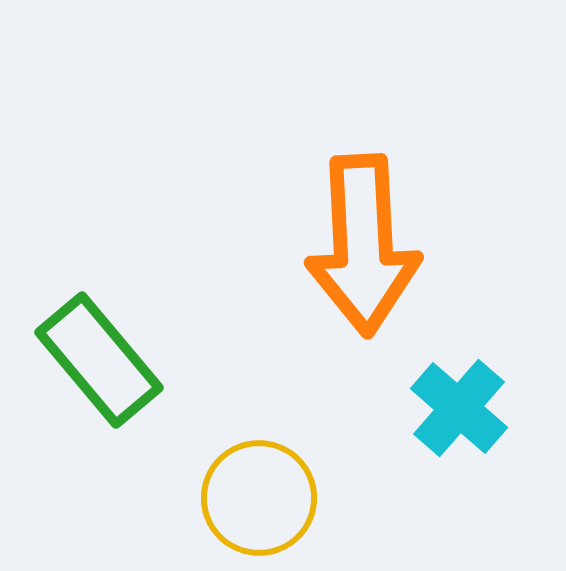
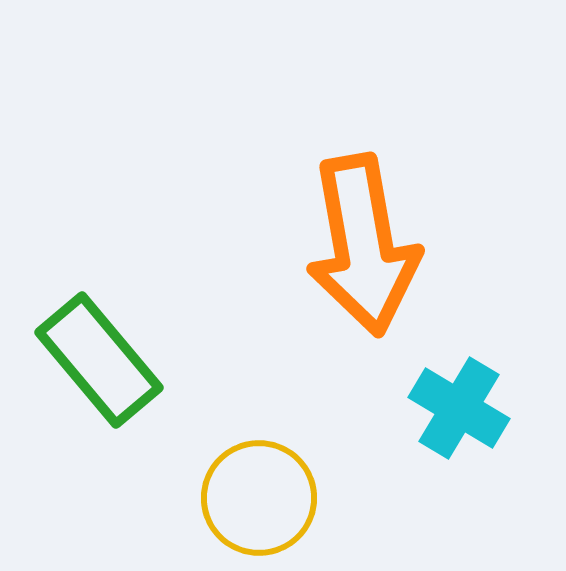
orange arrow: rotated 7 degrees counterclockwise
cyan cross: rotated 10 degrees counterclockwise
